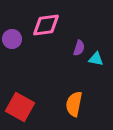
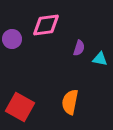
cyan triangle: moved 4 px right
orange semicircle: moved 4 px left, 2 px up
